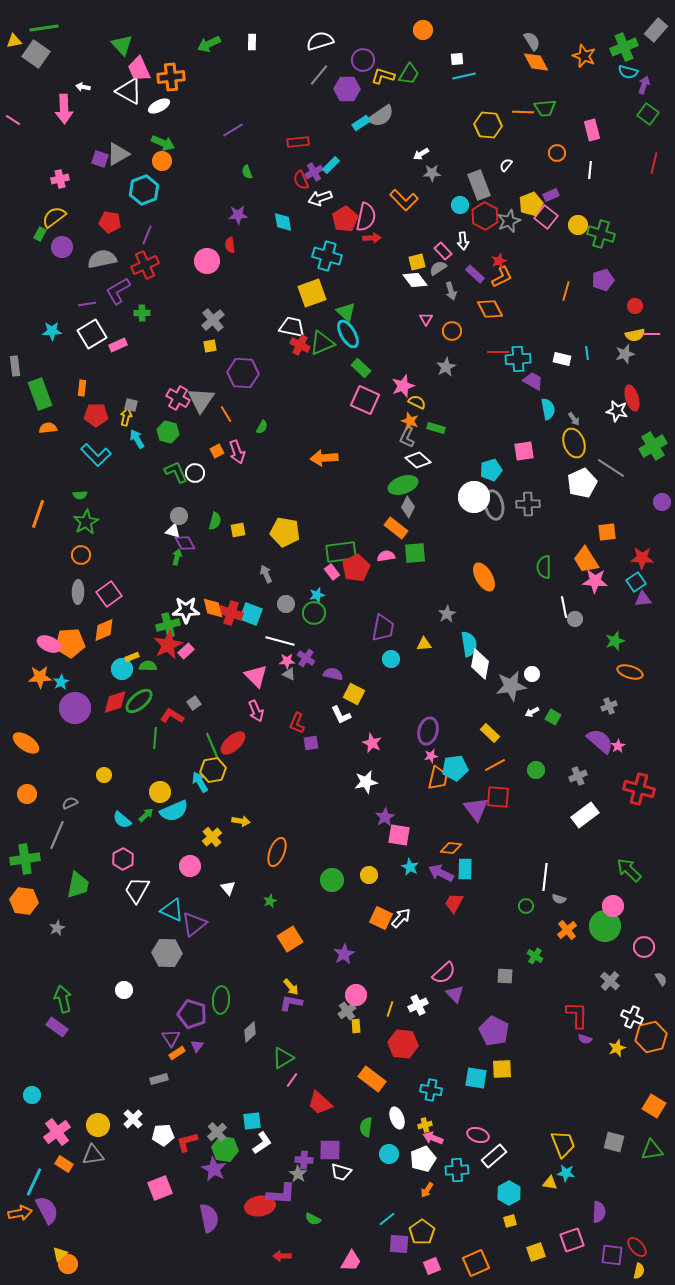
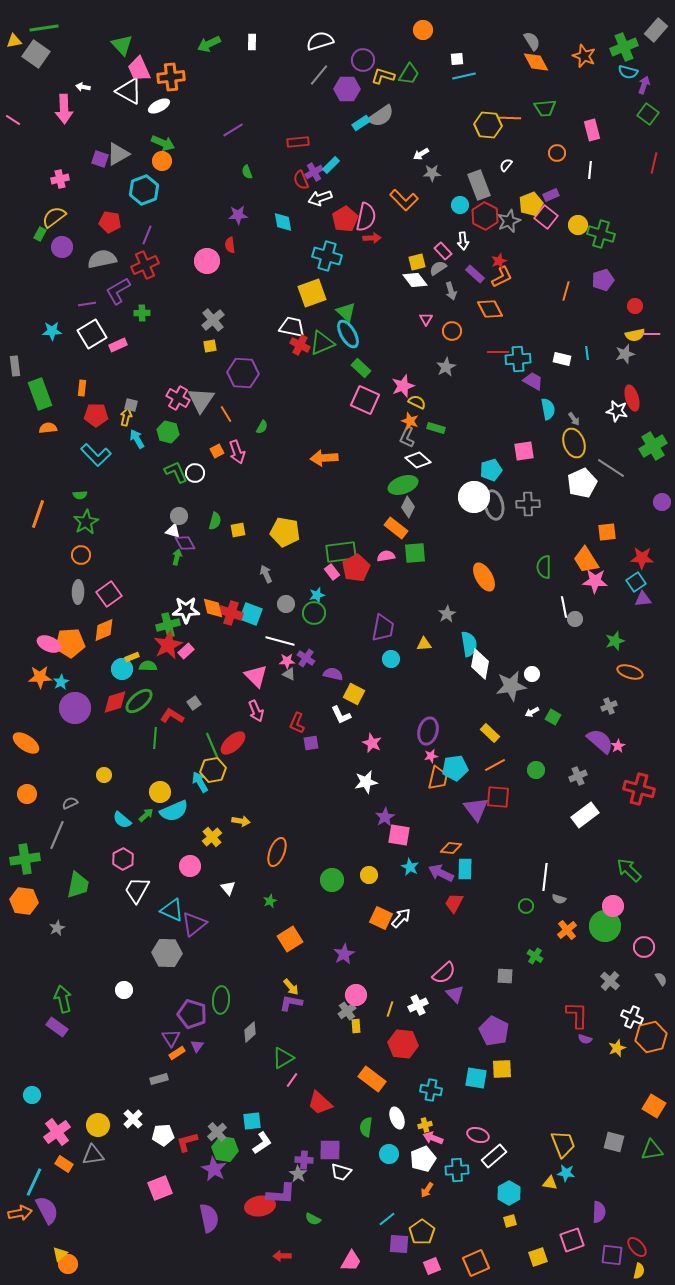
orange line at (523, 112): moved 13 px left, 6 px down
yellow square at (536, 1252): moved 2 px right, 5 px down
